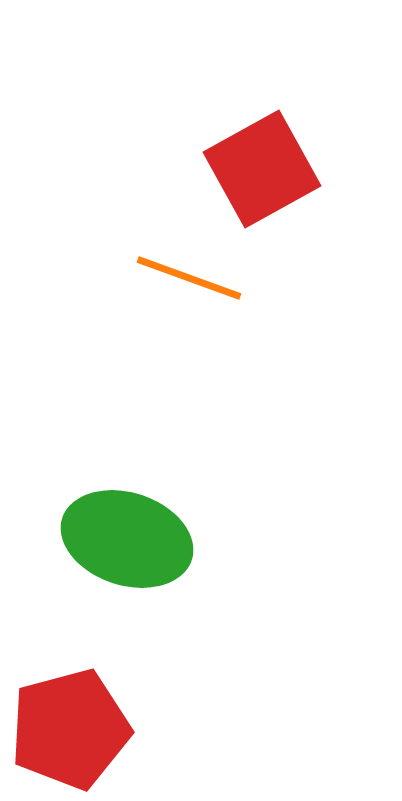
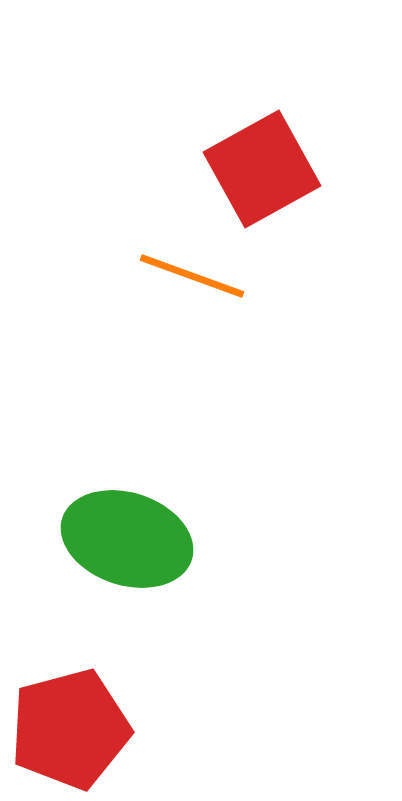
orange line: moved 3 px right, 2 px up
